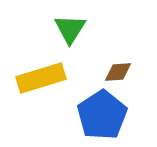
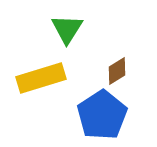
green triangle: moved 3 px left
brown diamond: moved 1 px left, 1 px up; rotated 28 degrees counterclockwise
